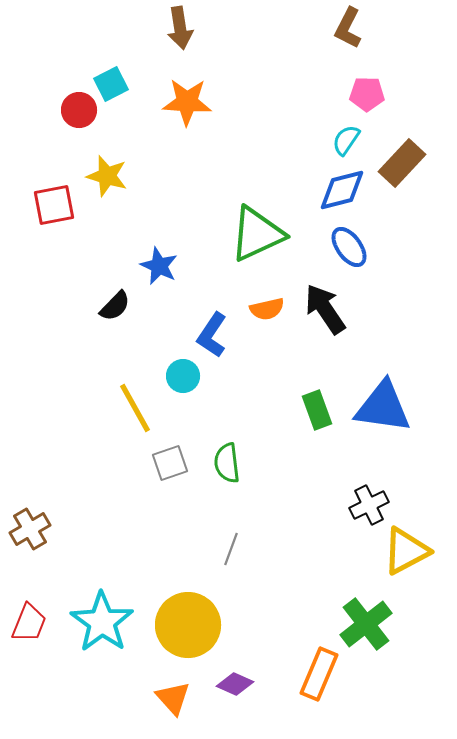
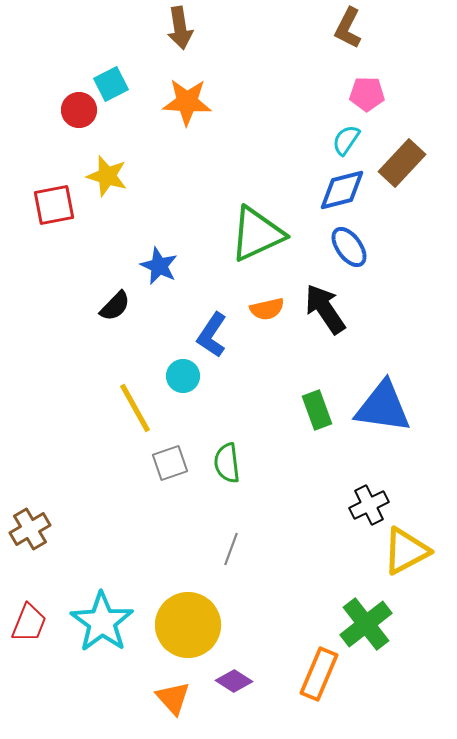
purple diamond: moved 1 px left, 3 px up; rotated 9 degrees clockwise
